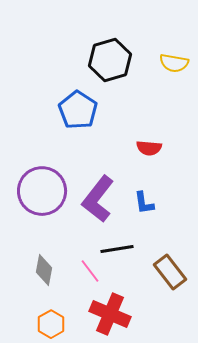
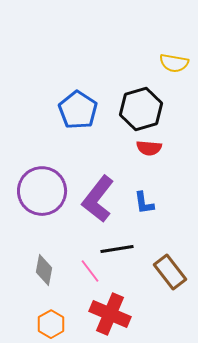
black hexagon: moved 31 px right, 49 px down
